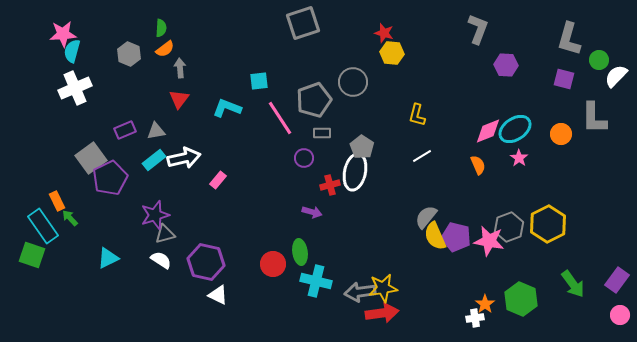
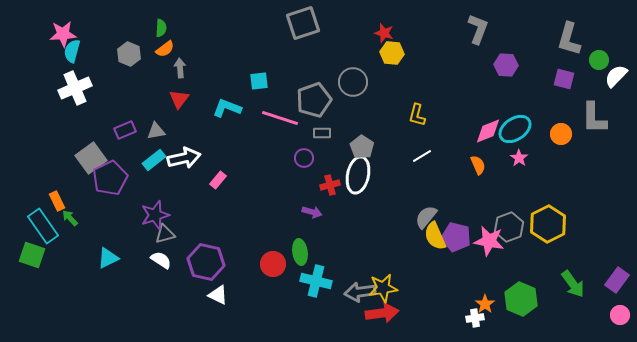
pink line at (280, 118): rotated 39 degrees counterclockwise
white ellipse at (355, 172): moved 3 px right, 3 px down
